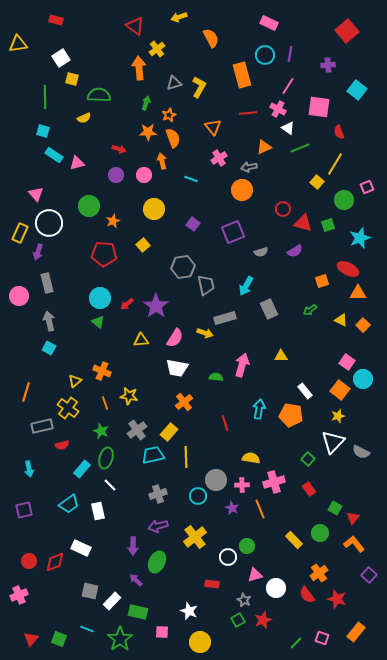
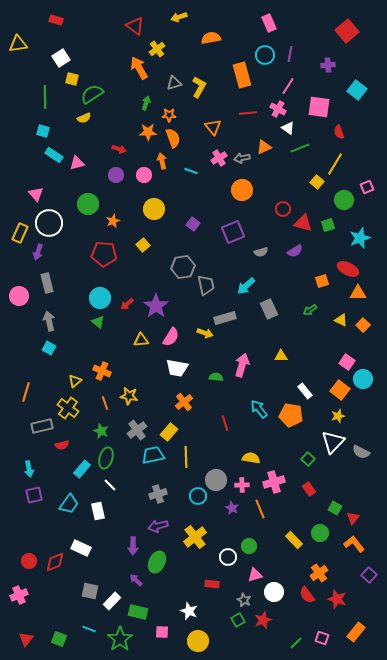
pink rectangle at (269, 23): rotated 42 degrees clockwise
orange semicircle at (211, 38): rotated 72 degrees counterclockwise
orange arrow at (139, 68): rotated 25 degrees counterclockwise
green semicircle at (99, 95): moved 7 px left, 1 px up; rotated 35 degrees counterclockwise
orange star at (169, 115): rotated 24 degrees clockwise
gray arrow at (249, 167): moved 7 px left, 9 px up
cyan line at (191, 179): moved 8 px up
green circle at (89, 206): moved 1 px left, 2 px up
cyan arrow at (246, 286): rotated 18 degrees clockwise
pink semicircle at (175, 338): moved 4 px left, 1 px up
cyan arrow at (259, 409): rotated 48 degrees counterclockwise
cyan trapezoid at (69, 504): rotated 20 degrees counterclockwise
purple square at (24, 510): moved 10 px right, 15 px up
green circle at (247, 546): moved 2 px right
white circle at (276, 588): moved 2 px left, 4 px down
cyan line at (87, 629): moved 2 px right
red triangle at (31, 639): moved 5 px left
yellow circle at (200, 642): moved 2 px left, 1 px up
